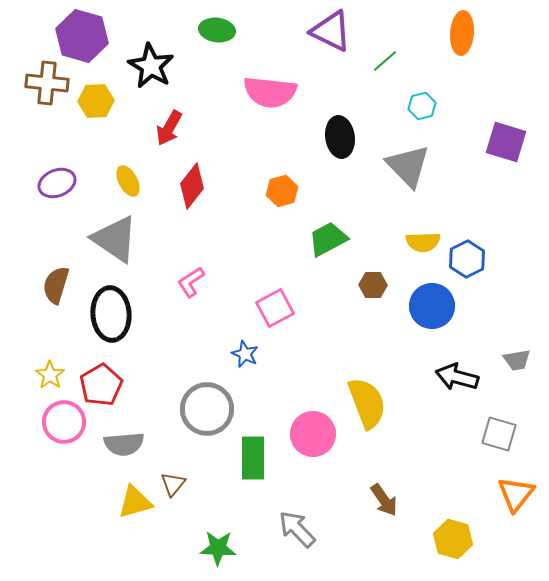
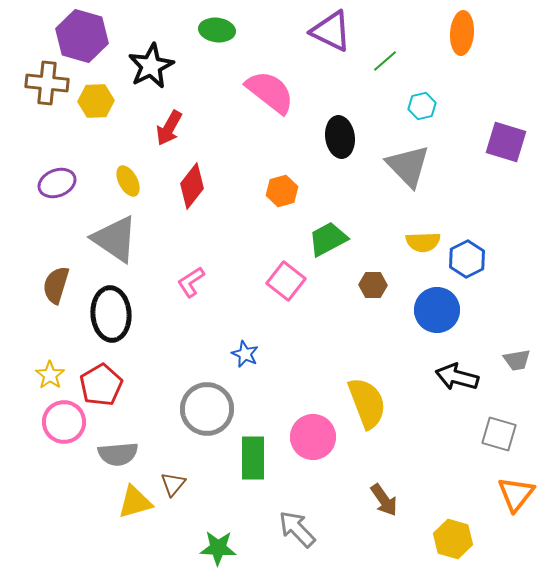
black star at (151, 66): rotated 15 degrees clockwise
pink semicircle at (270, 92): rotated 148 degrees counterclockwise
blue circle at (432, 306): moved 5 px right, 4 px down
pink square at (275, 308): moved 11 px right, 27 px up; rotated 24 degrees counterclockwise
pink circle at (313, 434): moved 3 px down
gray semicircle at (124, 444): moved 6 px left, 10 px down
